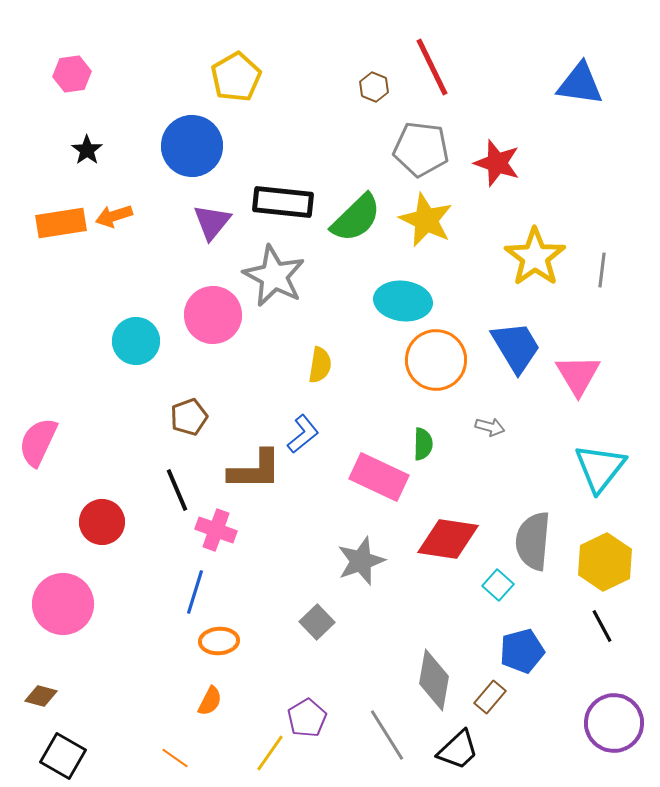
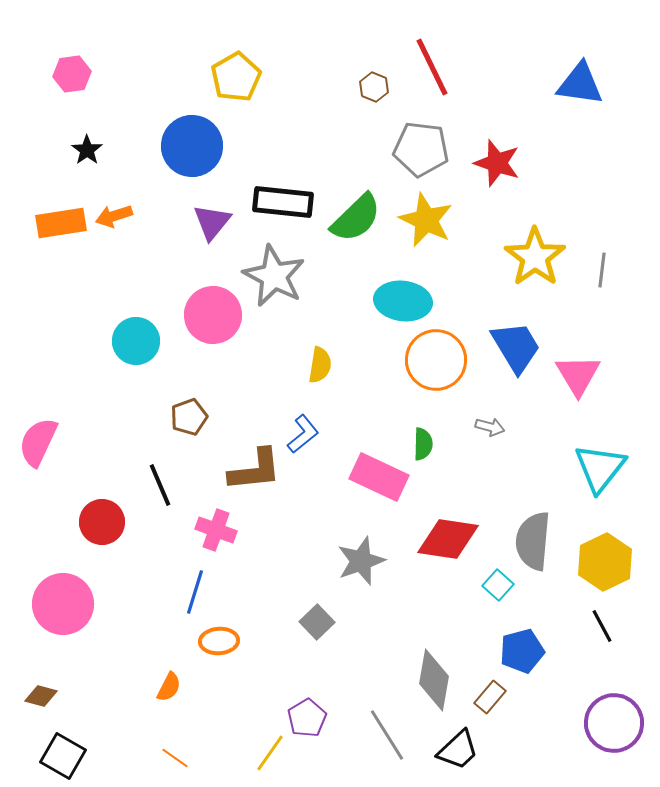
brown L-shape at (255, 470): rotated 6 degrees counterclockwise
black line at (177, 490): moved 17 px left, 5 px up
orange semicircle at (210, 701): moved 41 px left, 14 px up
